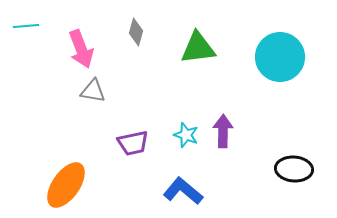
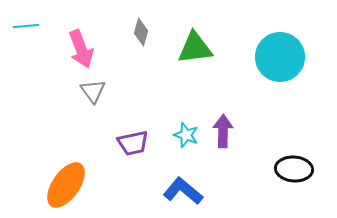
gray diamond: moved 5 px right
green triangle: moved 3 px left
gray triangle: rotated 44 degrees clockwise
